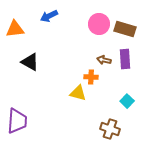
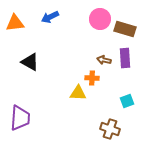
blue arrow: moved 1 px right, 1 px down
pink circle: moved 1 px right, 5 px up
orange triangle: moved 6 px up
purple rectangle: moved 1 px up
orange cross: moved 1 px right, 1 px down
yellow triangle: rotated 12 degrees counterclockwise
cyan square: rotated 24 degrees clockwise
purple trapezoid: moved 3 px right, 3 px up
